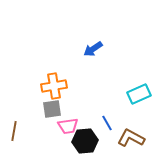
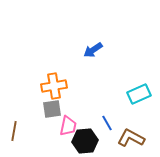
blue arrow: moved 1 px down
pink trapezoid: rotated 70 degrees counterclockwise
